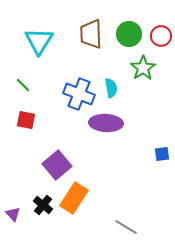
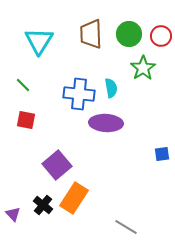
blue cross: rotated 16 degrees counterclockwise
